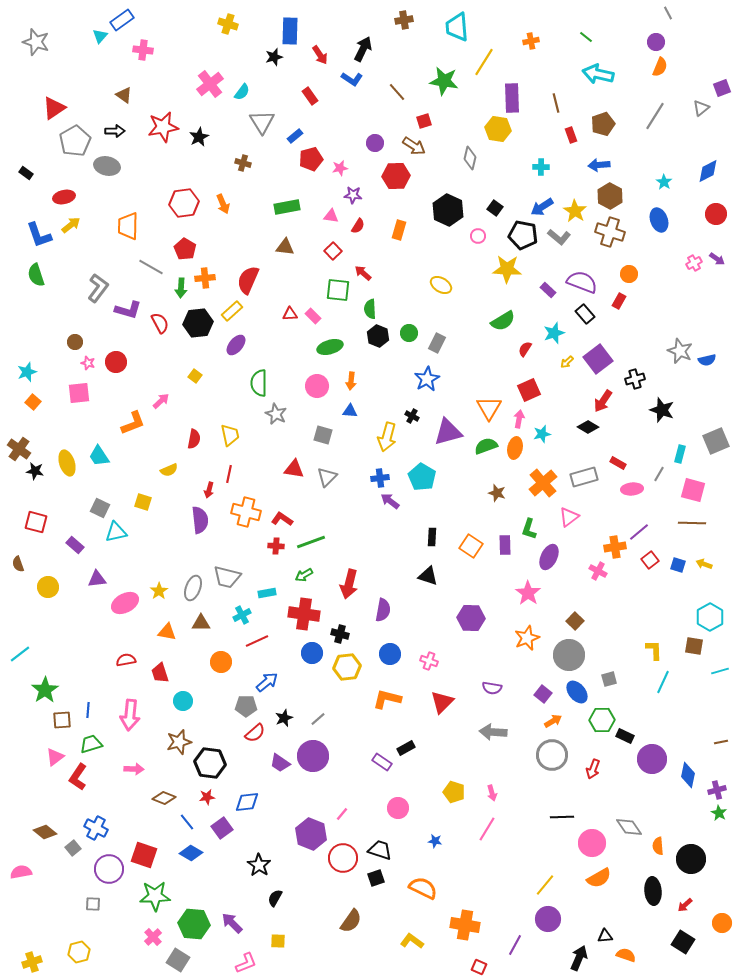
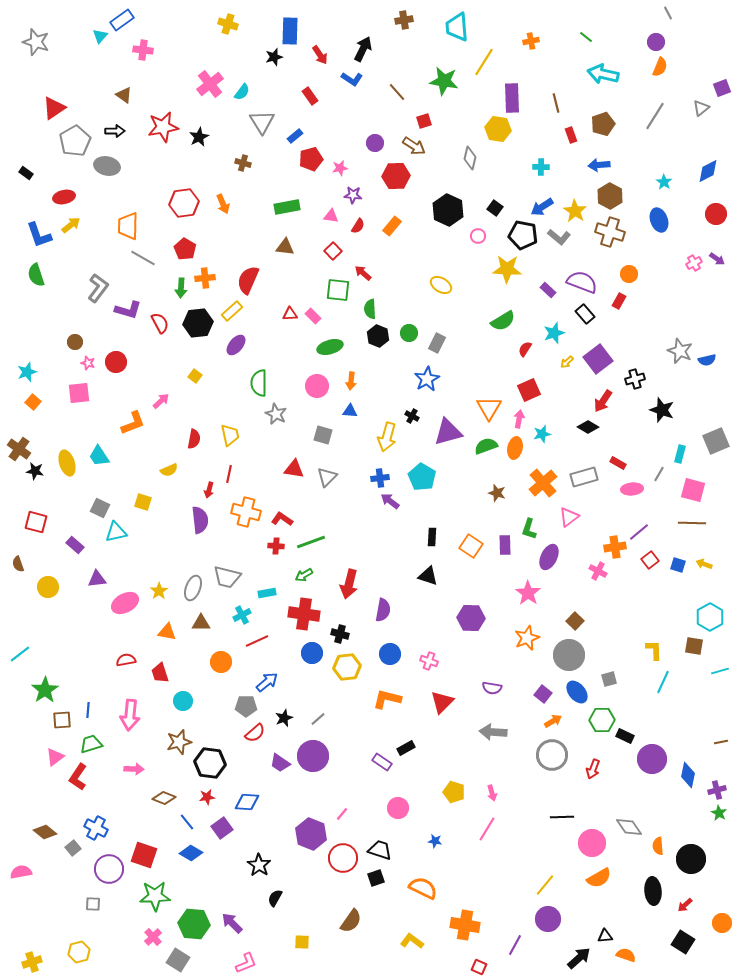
cyan arrow at (598, 74): moved 5 px right
orange rectangle at (399, 230): moved 7 px left, 4 px up; rotated 24 degrees clockwise
gray line at (151, 267): moved 8 px left, 9 px up
blue diamond at (247, 802): rotated 10 degrees clockwise
yellow square at (278, 941): moved 24 px right, 1 px down
black arrow at (579, 958): rotated 25 degrees clockwise
